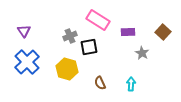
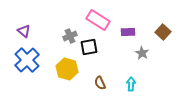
purple triangle: rotated 16 degrees counterclockwise
blue cross: moved 2 px up
